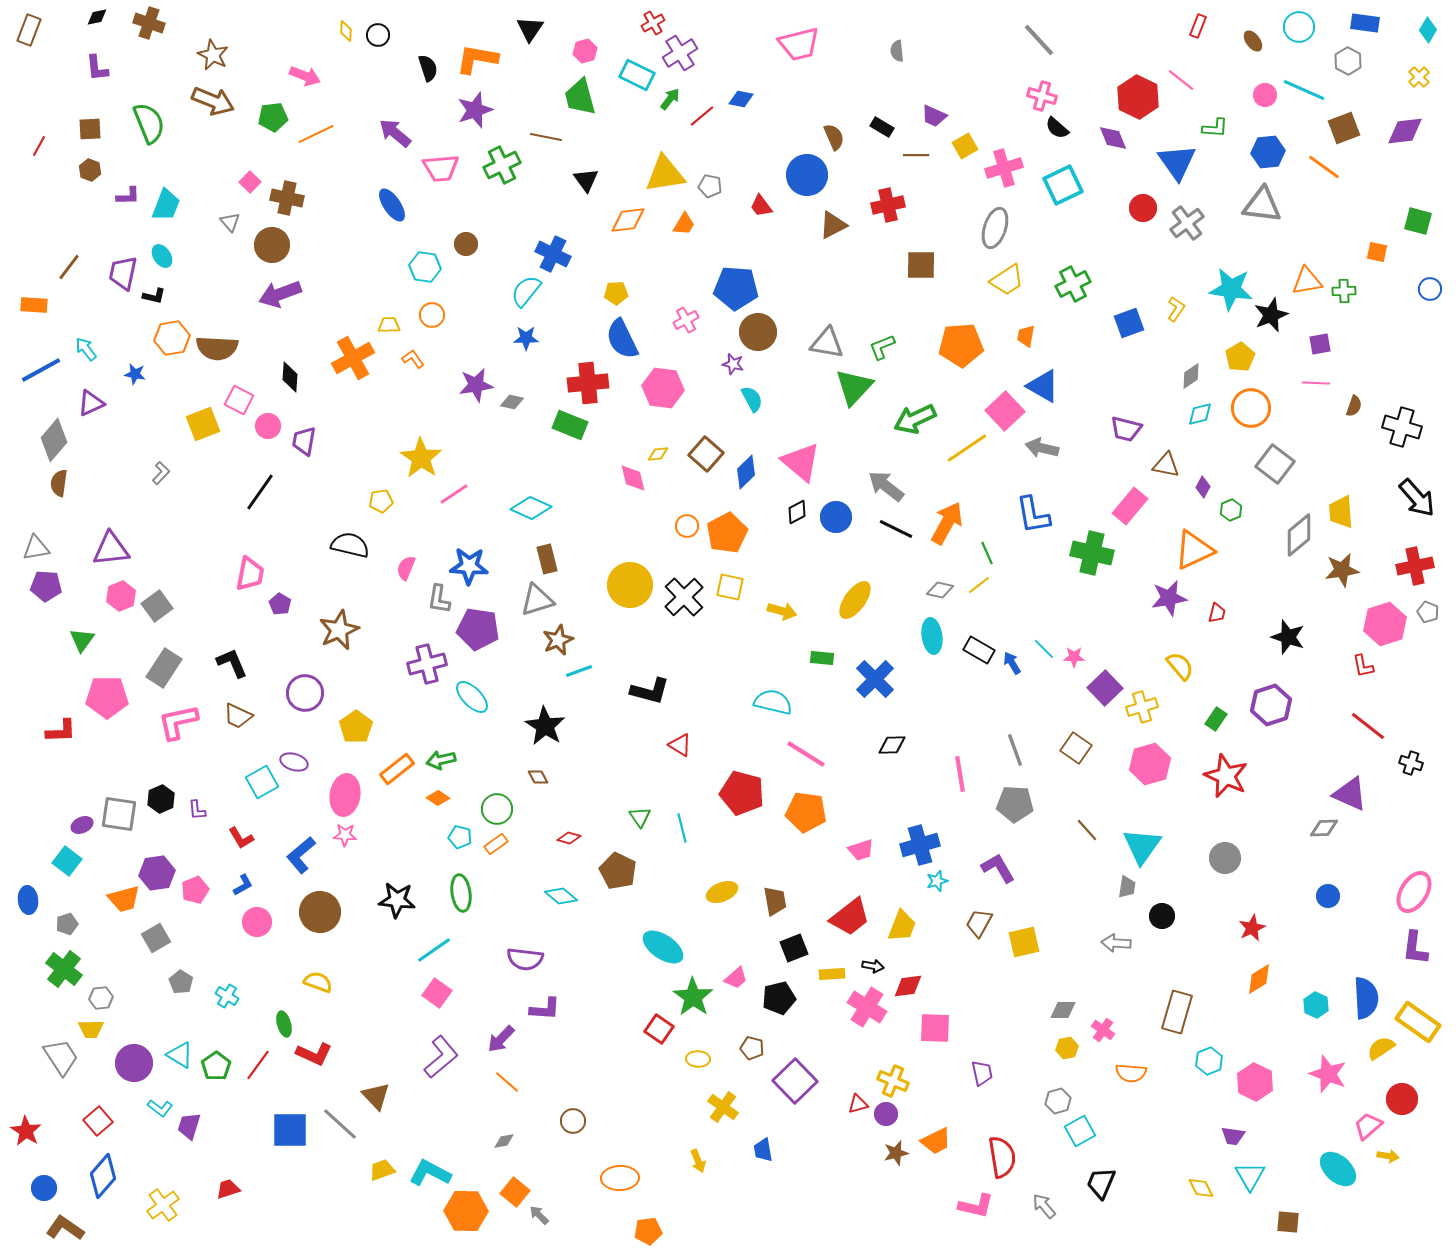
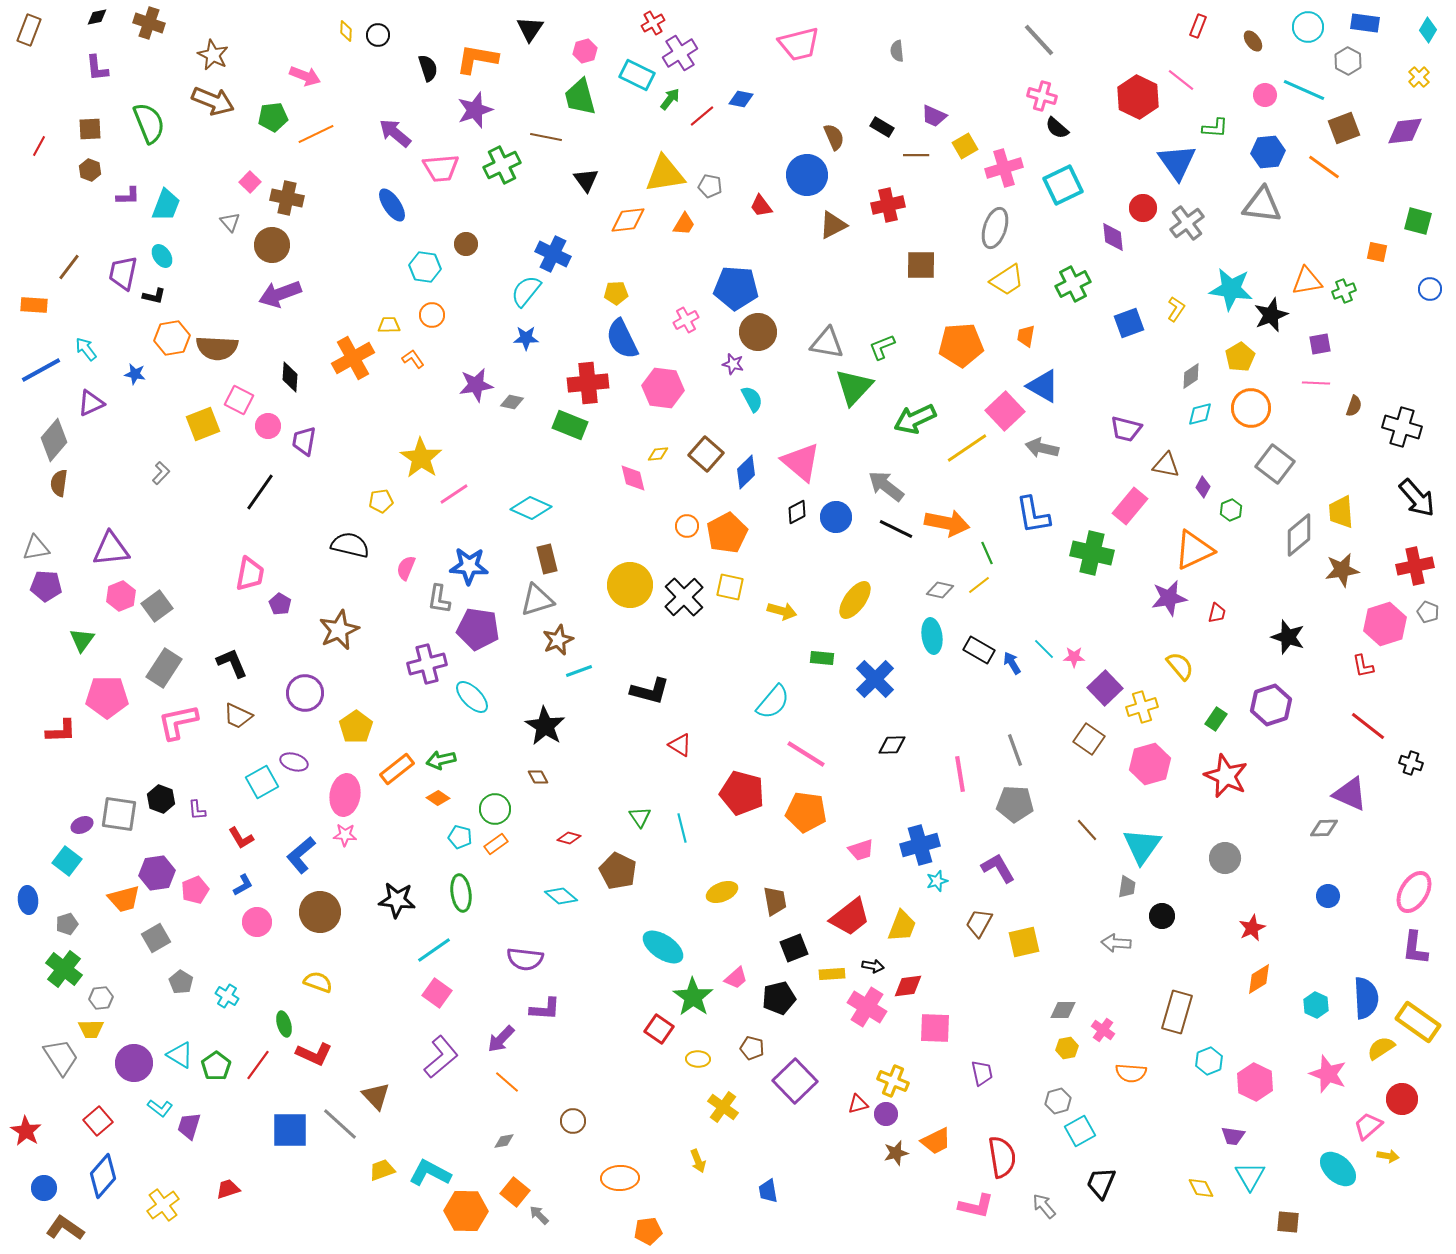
cyan circle at (1299, 27): moved 9 px right
purple diamond at (1113, 138): moved 99 px down; rotated 16 degrees clockwise
green cross at (1344, 291): rotated 20 degrees counterclockwise
orange arrow at (947, 523): rotated 72 degrees clockwise
cyan semicircle at (773, 702): rotated 117 degrees clockwise
brown square at (1076, 748): moved 13 px right, 9 px up
black hexagon at (161, 799): rotated 16 degrees counterclockwise
green circle at (497, 809): moved 2 px left
blue trapezoid at (763, 1150): moved 5 px right, 41 px down
